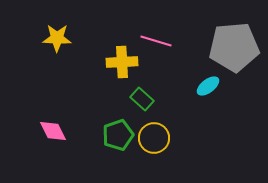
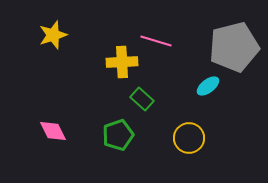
yellow star: moved 4 px left, 3 px up; rotated 20 degrees counterclockwise
gray pentagon: rotated 9 degrees counterclockwise
yellow circle: moved 35 px right
